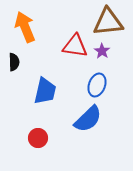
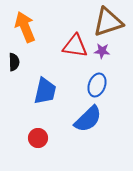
brown triangle: rotated 12 degrees counterclockwise
purple star: rotated 28 degrees counterclockwise
